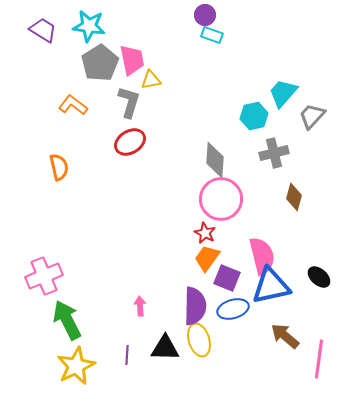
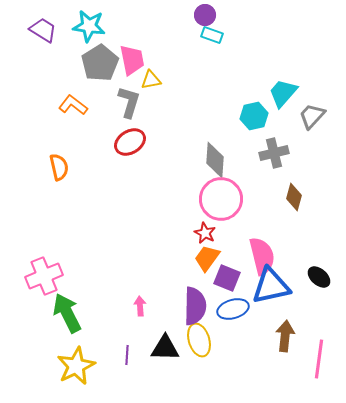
green arrow: moved 7 px up
brown arrow: rotated 56 degrees clockwise
